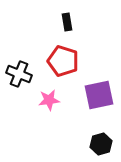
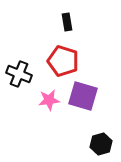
purple square: moved 16 px left, 1 px down; rotated 28 degrees clockwise
